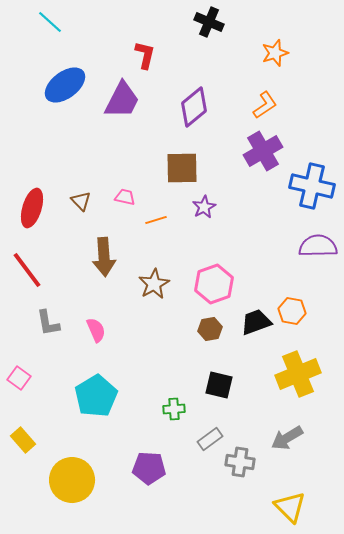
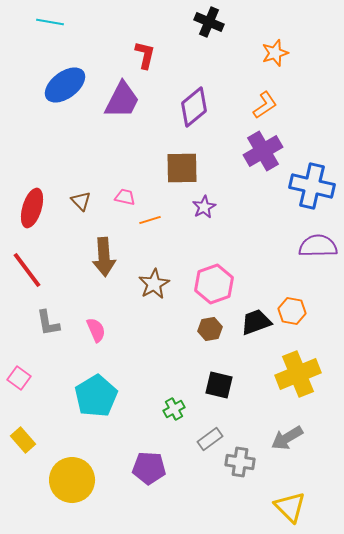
cyan line: rotated 32 degrees counterclockwise
orange line: moved 6 px left
green cross: rotated 25 degrees counterclockwise
